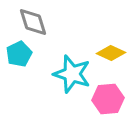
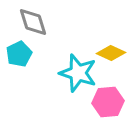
cyan star: moved 6 px right, 1 px up
pink hexagon: moved 3 px down
